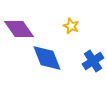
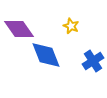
blue diamond: moved 1 px left, 3 px up
